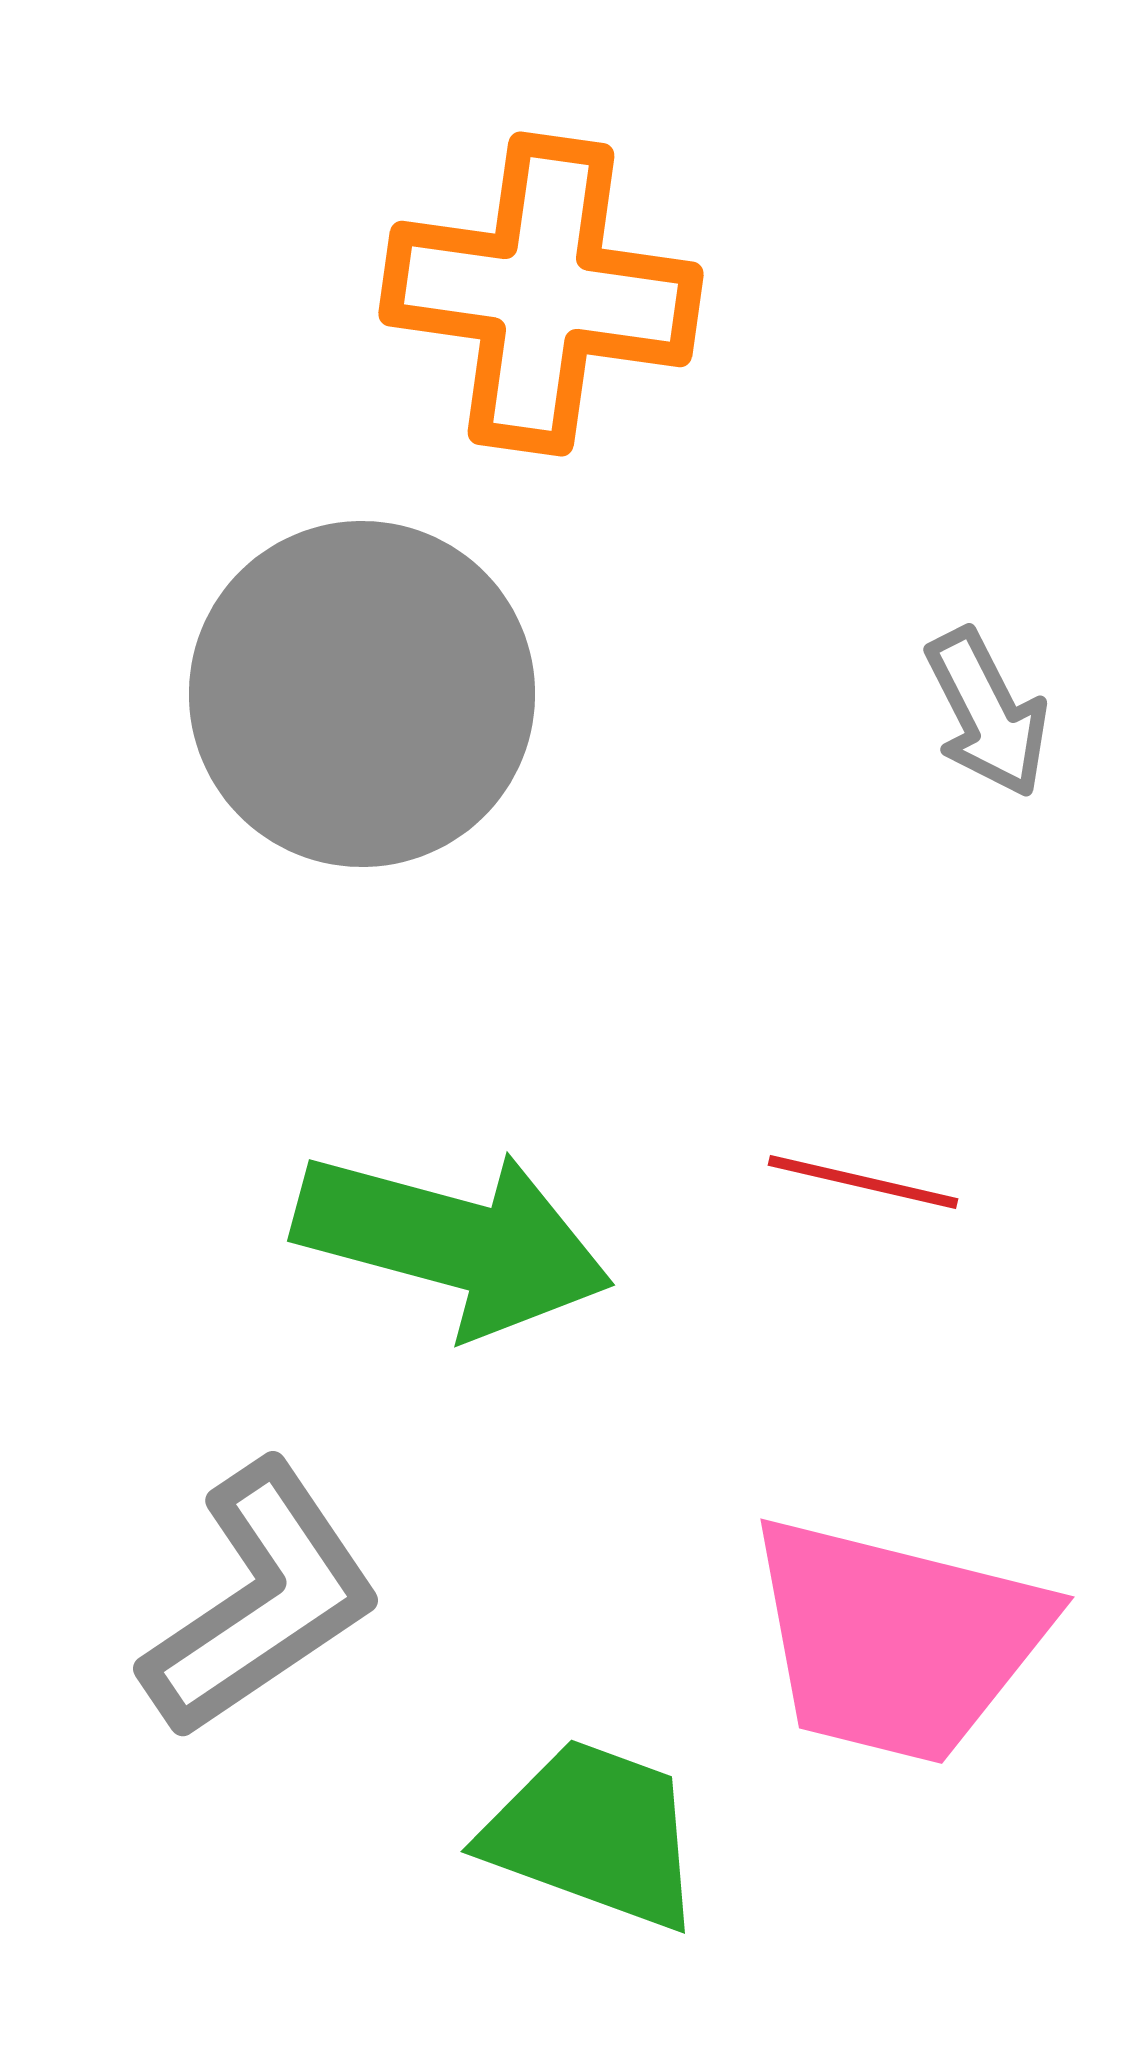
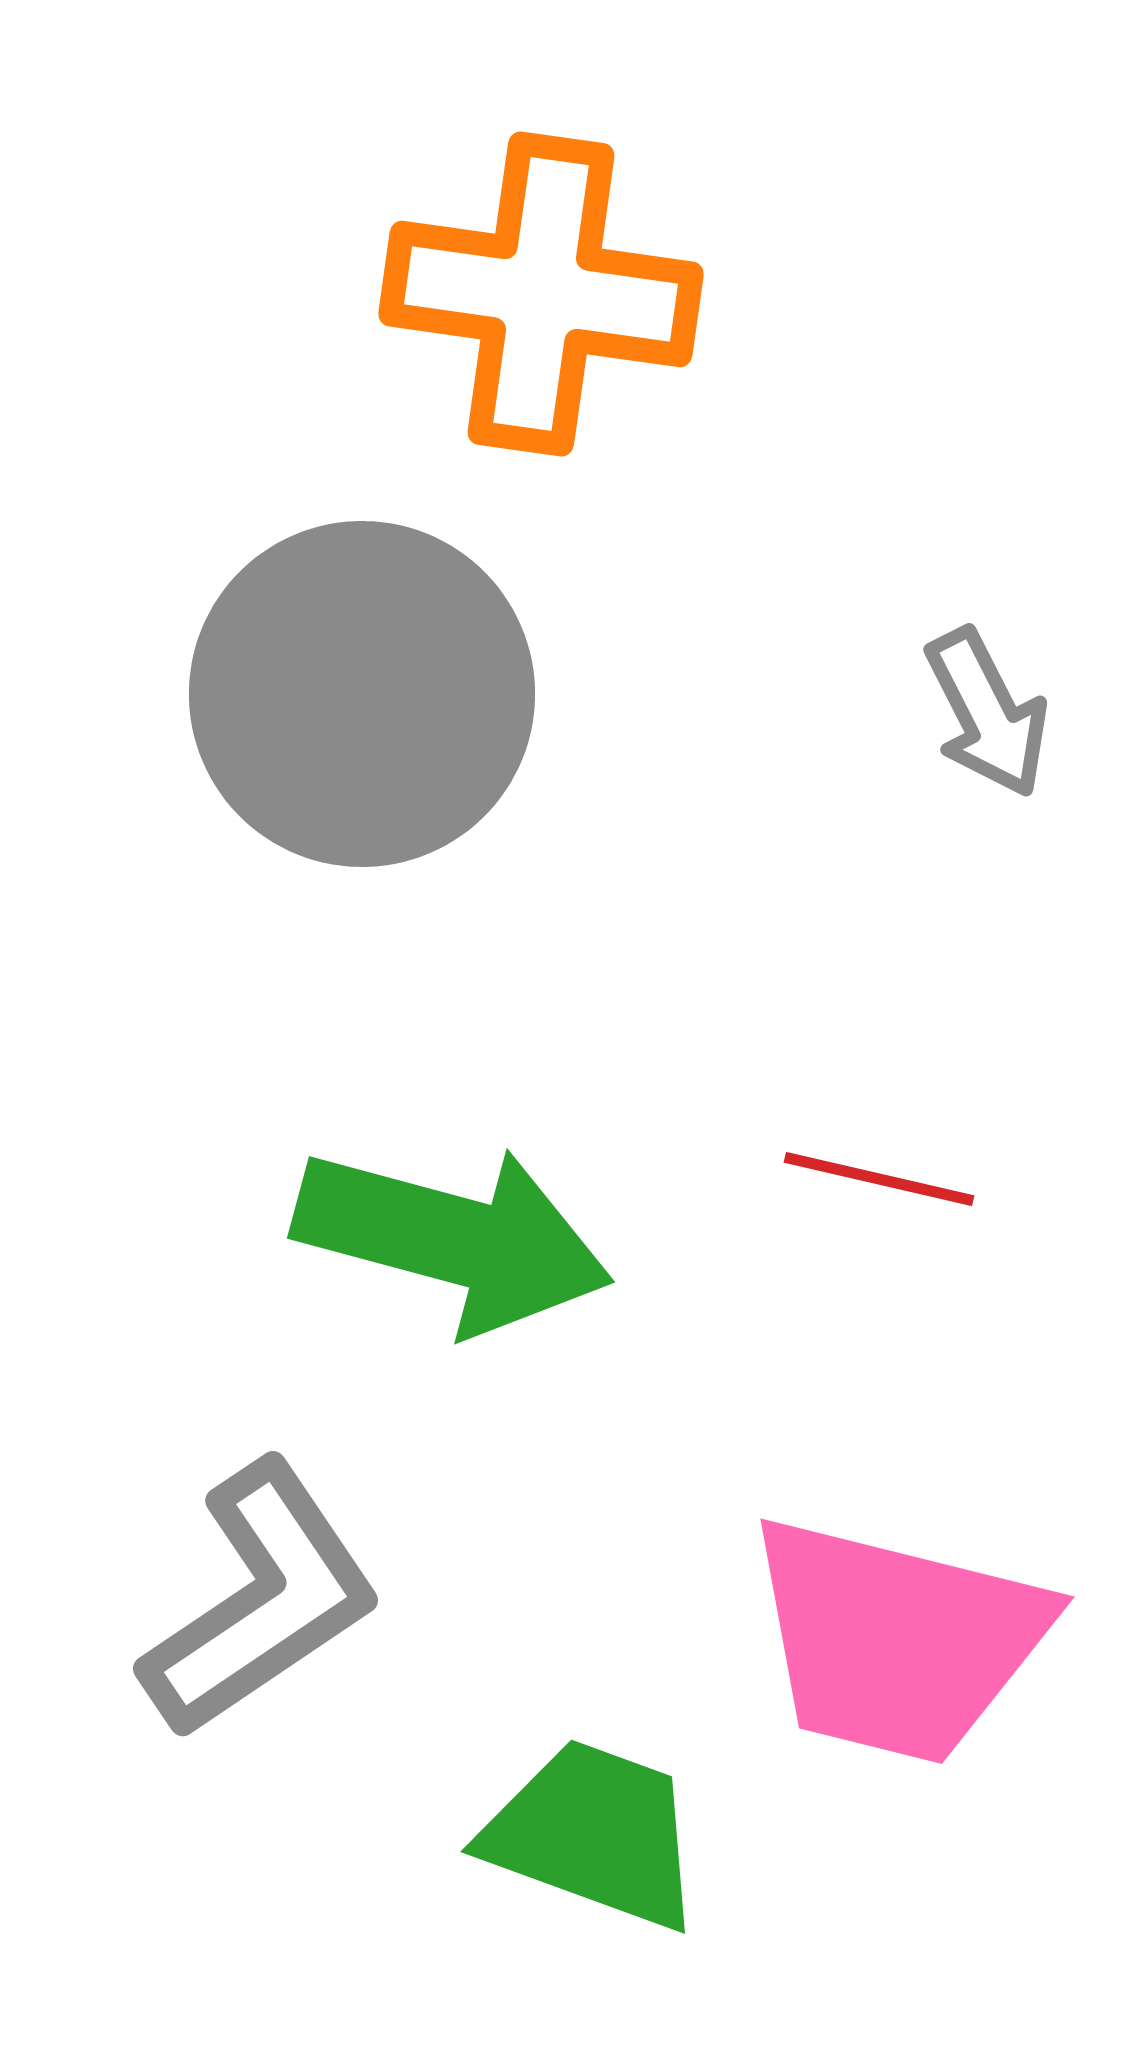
red line: moved 16 px right, 3 px up
green arrow: moved 3 px up
